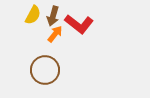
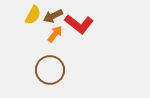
brown arrow: rotated 48 degrees clockwise
brown circle: moved 5 px right
